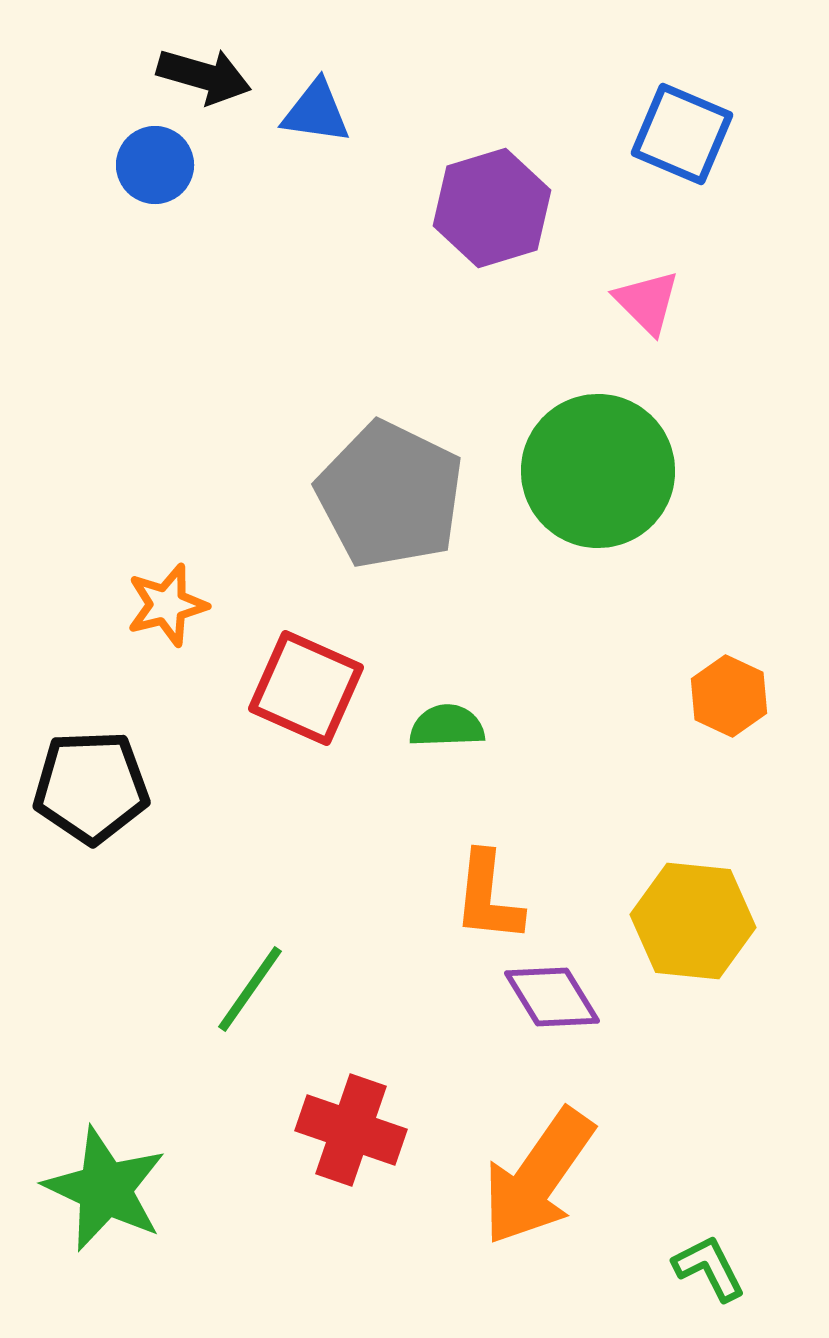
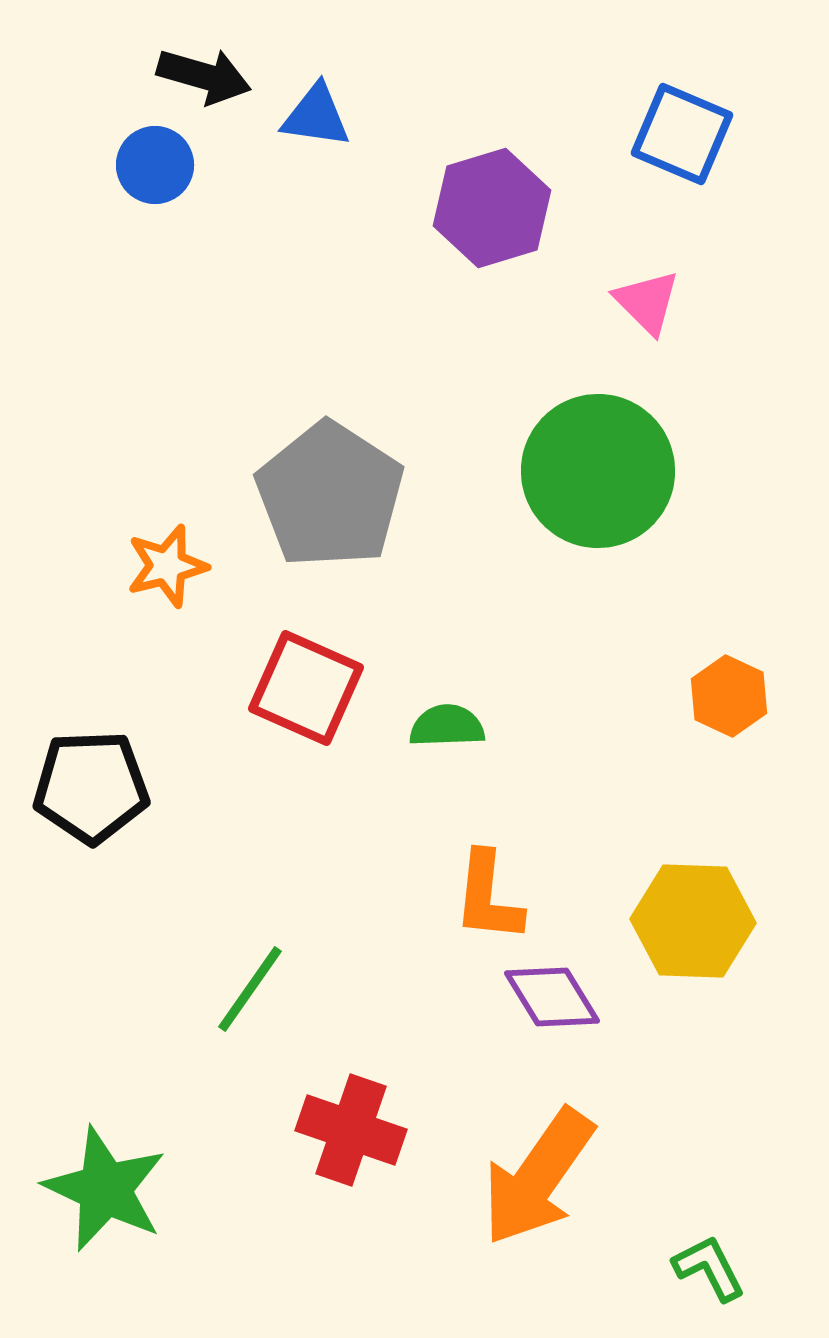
blue triangle: moved 4 px down
gray pentagon: moved 60 px left; rotated 7 degrees clockwise
orange star: moved 39 px up
yellow hexagon: rotated 4 degrees counterclockwise
